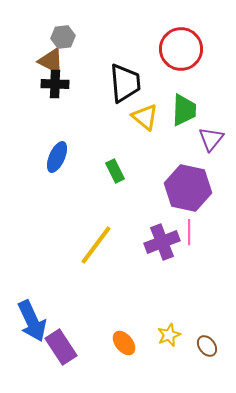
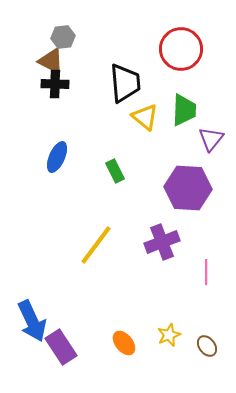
purple hexagon: rotated 9 degrees counterclockwise
pink line: moved 17 px right, 40 px down
